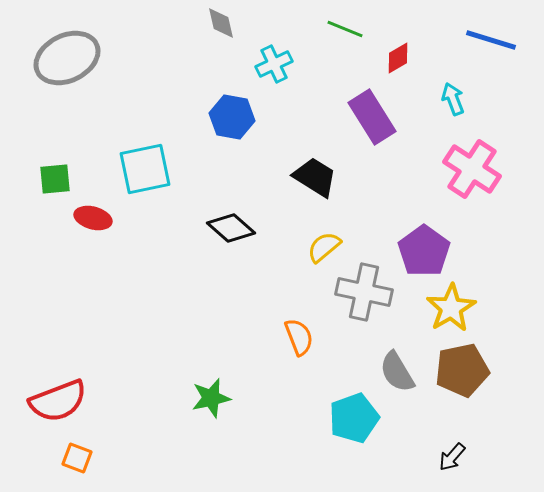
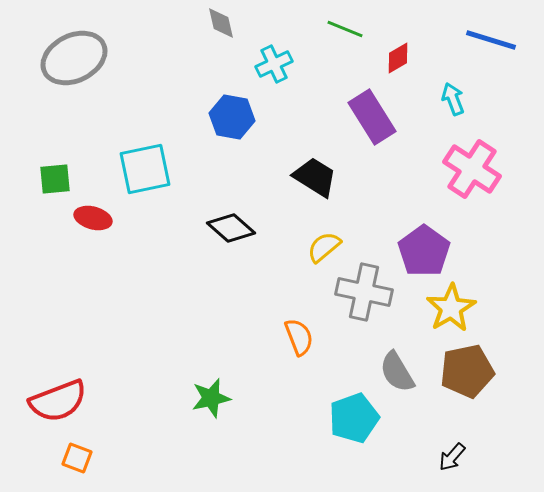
gray ellipse: moved 7 px right
brown pentagon: moved 5 px right, 1 px down
